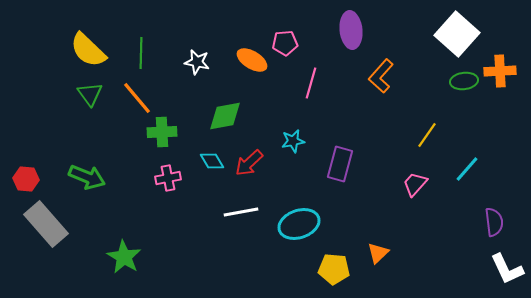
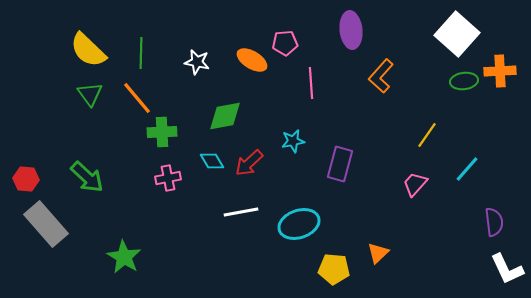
pink line: rotated 20 degrees counterclockwise
green arrow: rotated 21 degrees clockwise
